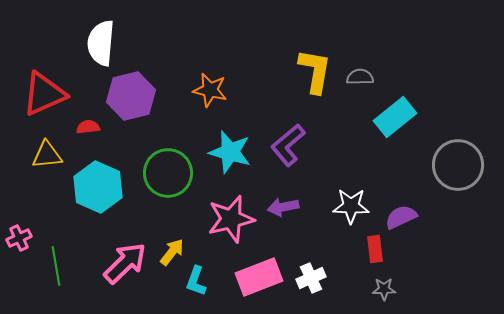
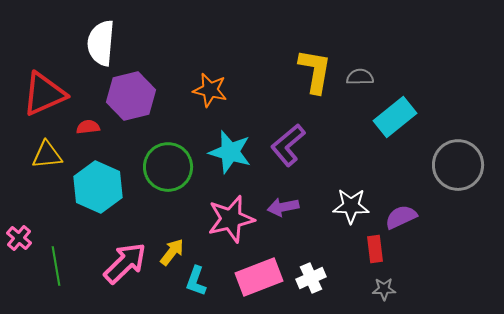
green circle: moved 6 px up
pink cross: rotated 25 degrees counterclockwise
